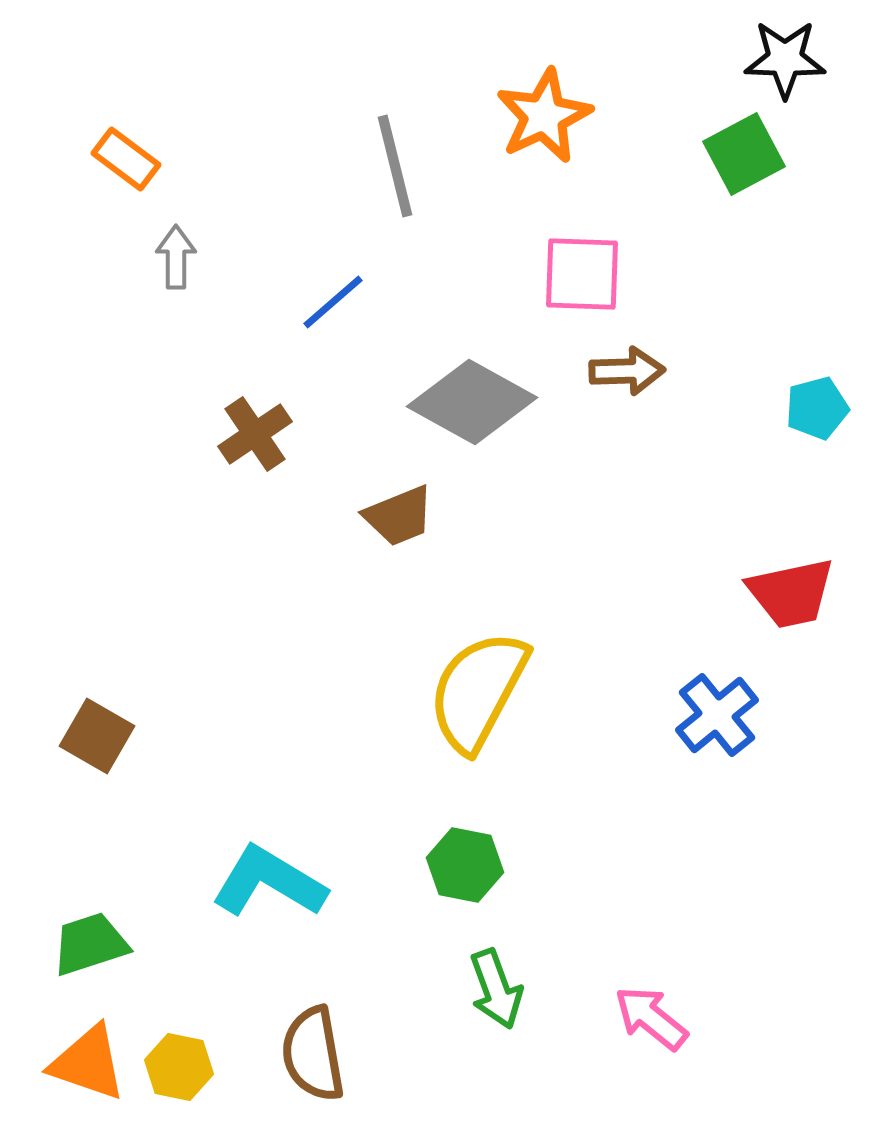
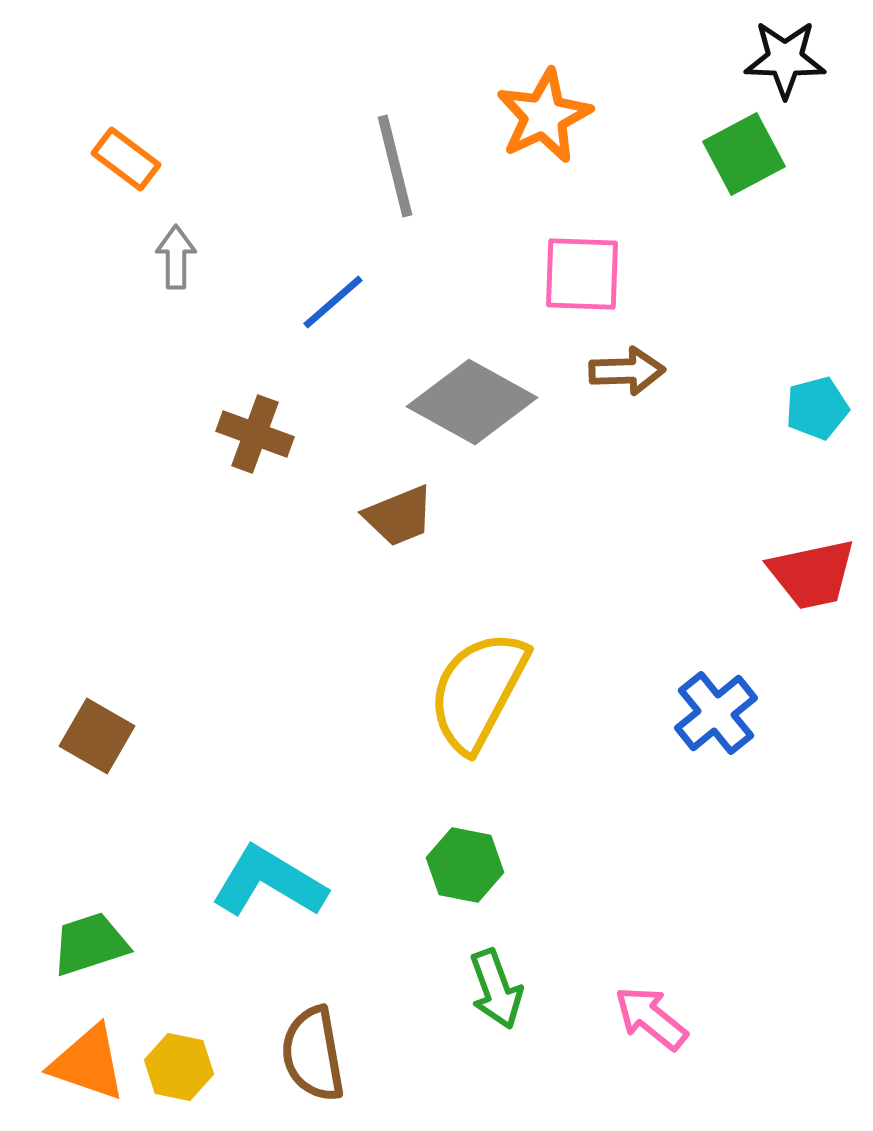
brown cross: rotated 36 degrees counterclockwise
red trapezoid: moved 21 px right, 19 px up
blue cross: moved 1 px left, 2 px up
